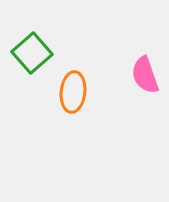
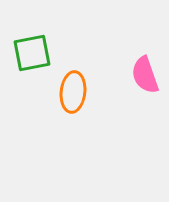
green square: rotated 30 degrees clockwise
